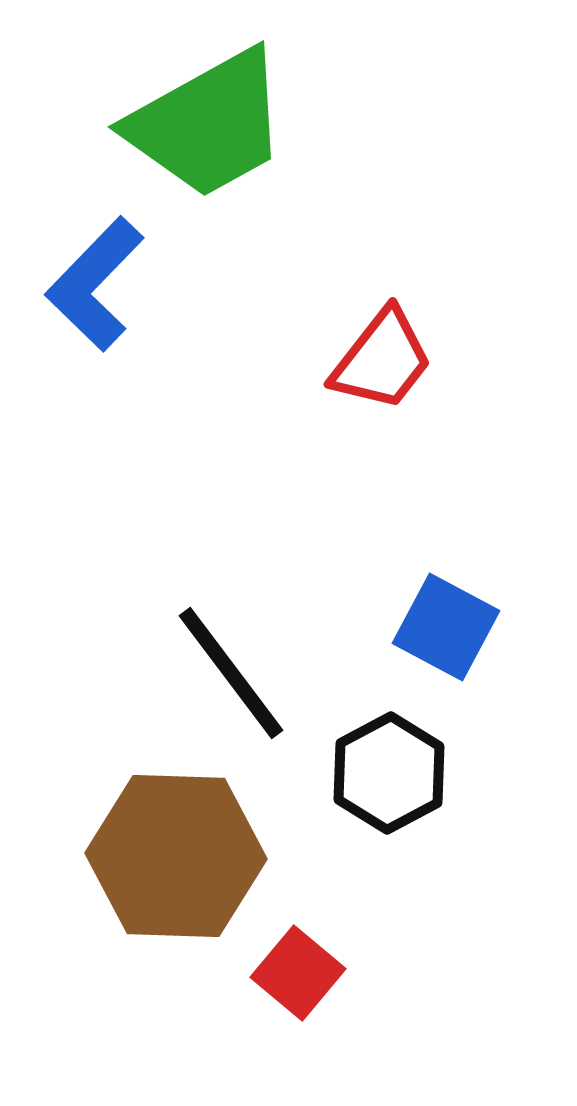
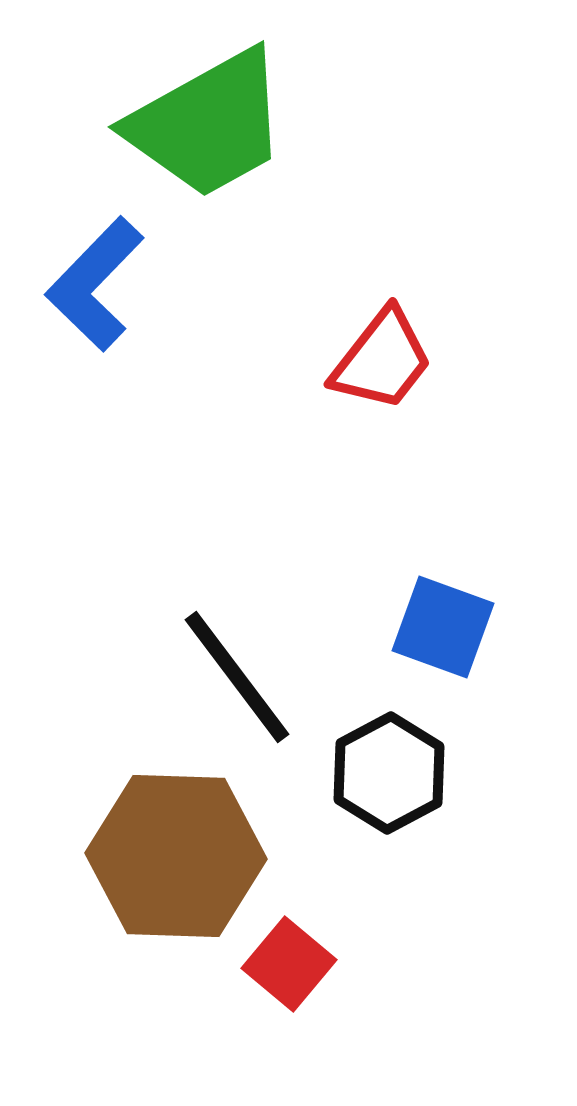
blue square: moved 3 px left; rotated 8 degrees counterclockwise
black line: moved 6 px right, 4 px down
red square: moved 9 px left, 9 px up
